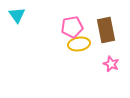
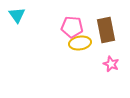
pink pentagon: rotated 15 degrees clockwise
yellow ellipse: moved 1 px right, 1 px up
